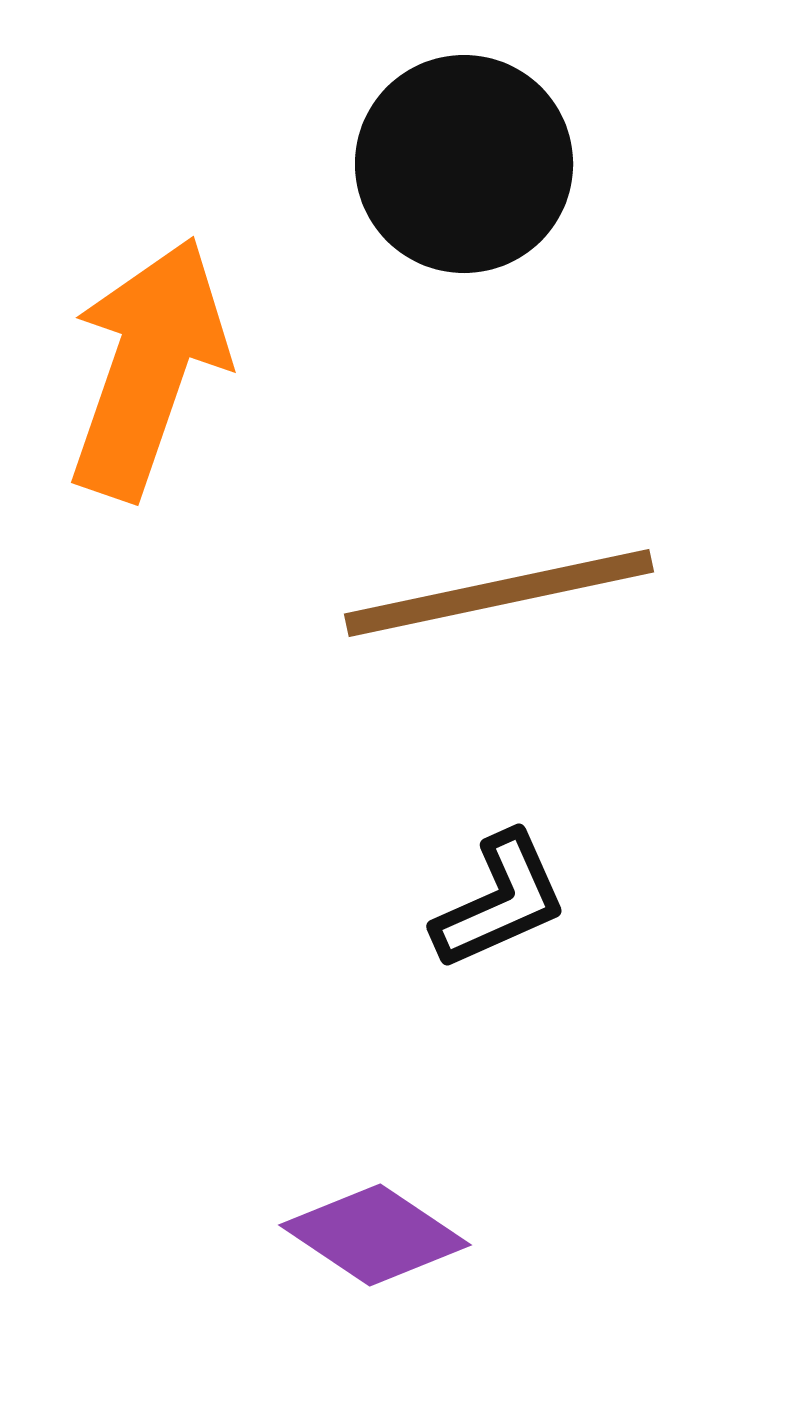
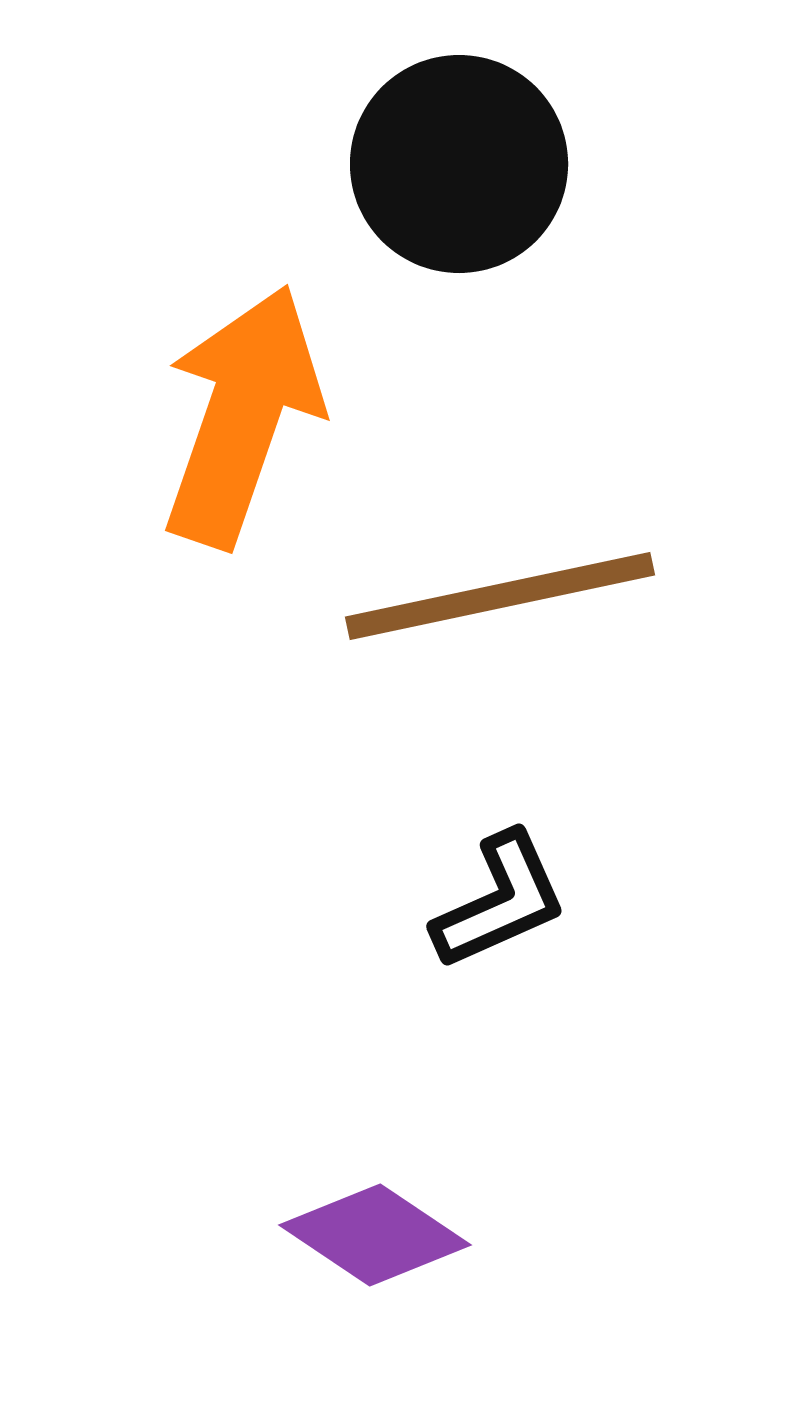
black circle: moved 5 px left
orange arrow: moved 94 px right, 48 px down
brown line: moved 1 px right, 3 px down
